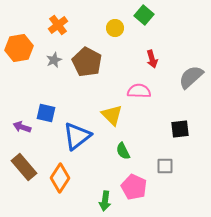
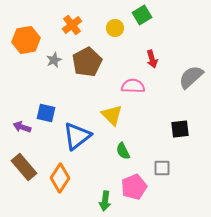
green square: moved 2 px left; rotated 18 degrees clockwise
orange cross: moved 14 px right
orange hexagon: moved 7 px right, 8 px up
brown pentagon: rotated 16 degrees clockwise
pink semicircle: moved 6 px left, 5 px up
gray square: moved 3 px left, 2 px down
pink pentagon: rotated 25 degrees clockwise
